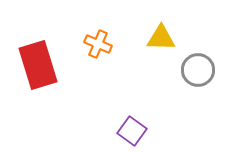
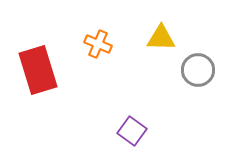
red rectangle: moved 5 px down
